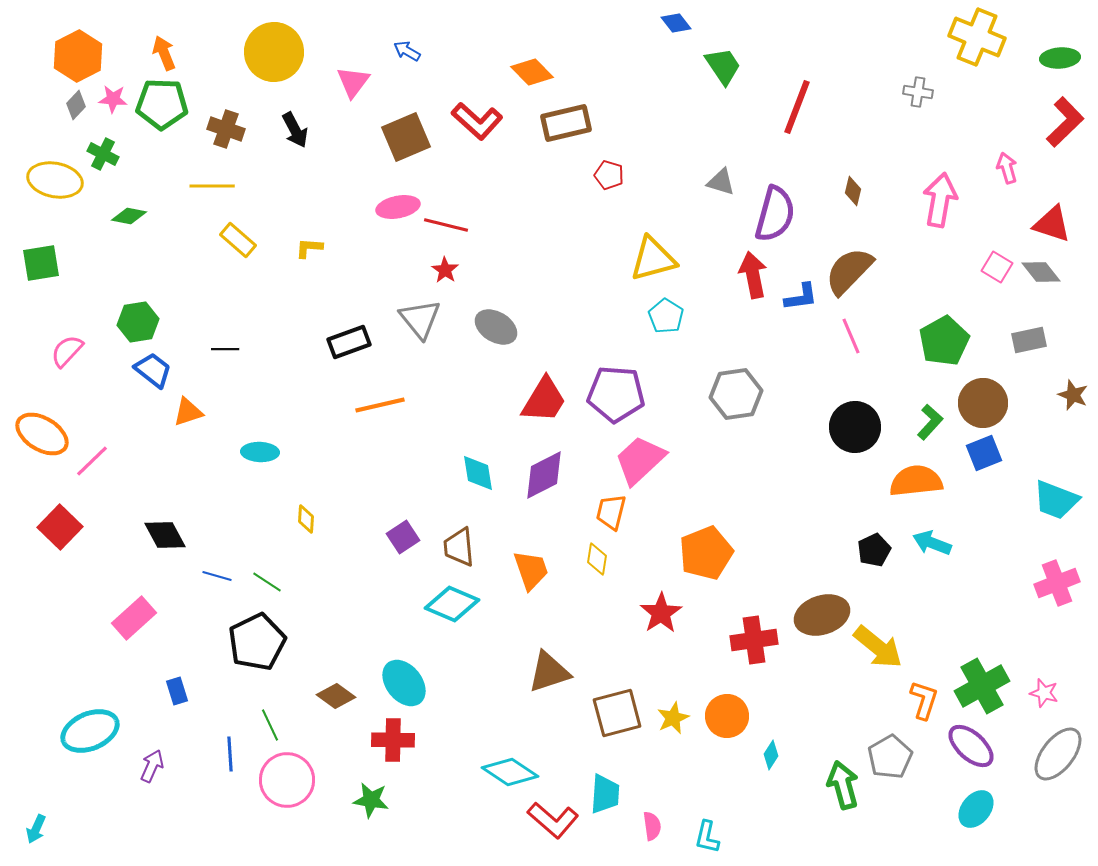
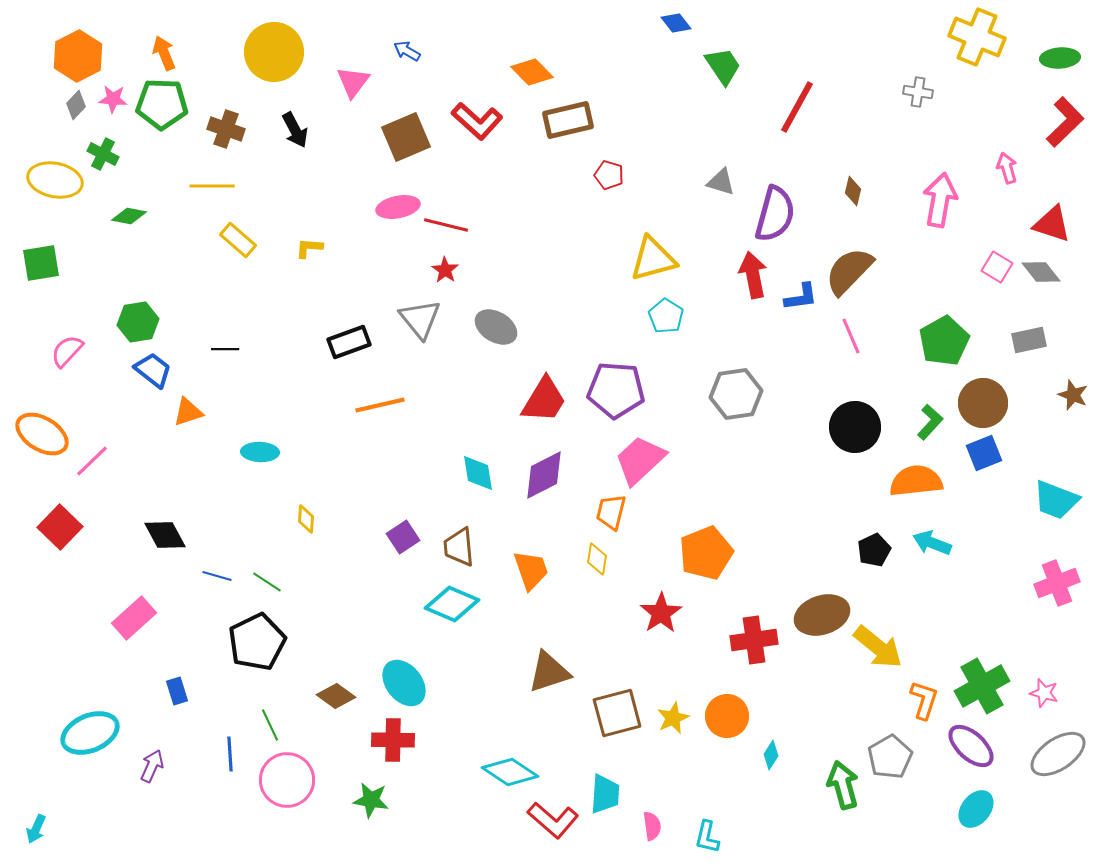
red line at (797, 107): rotated 8 degrees clockwise
brown rectangle at (566, 123): moved 2 px right, 3 px up
purple pentagon at (616, 394): moved 4 px up
cyan ellipse at (90, 731): moved 2 px down
gray ellipse at (1058, 754): rotated 18 degrees clockwise
